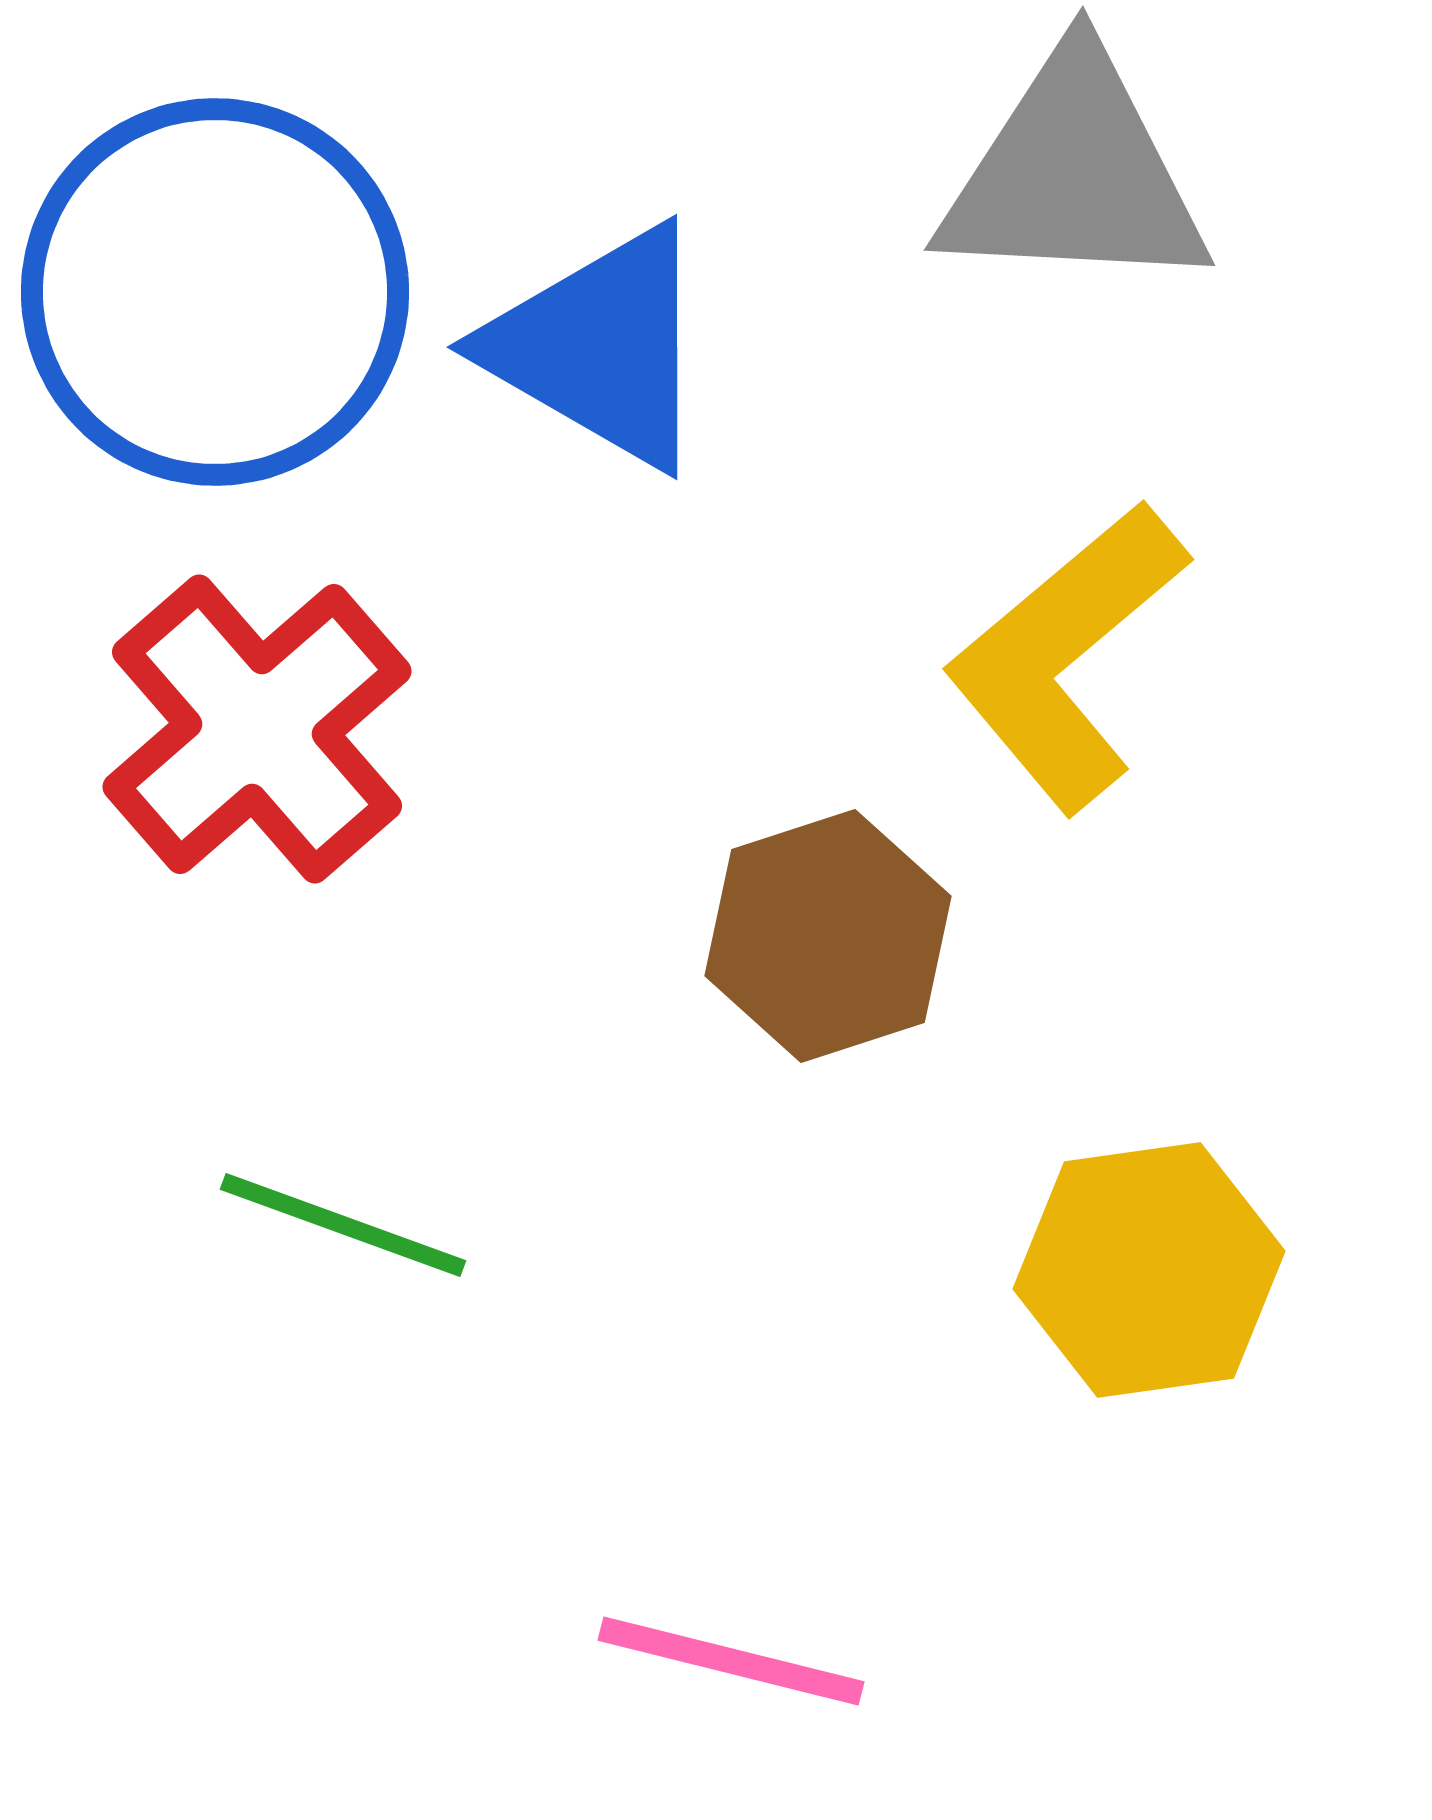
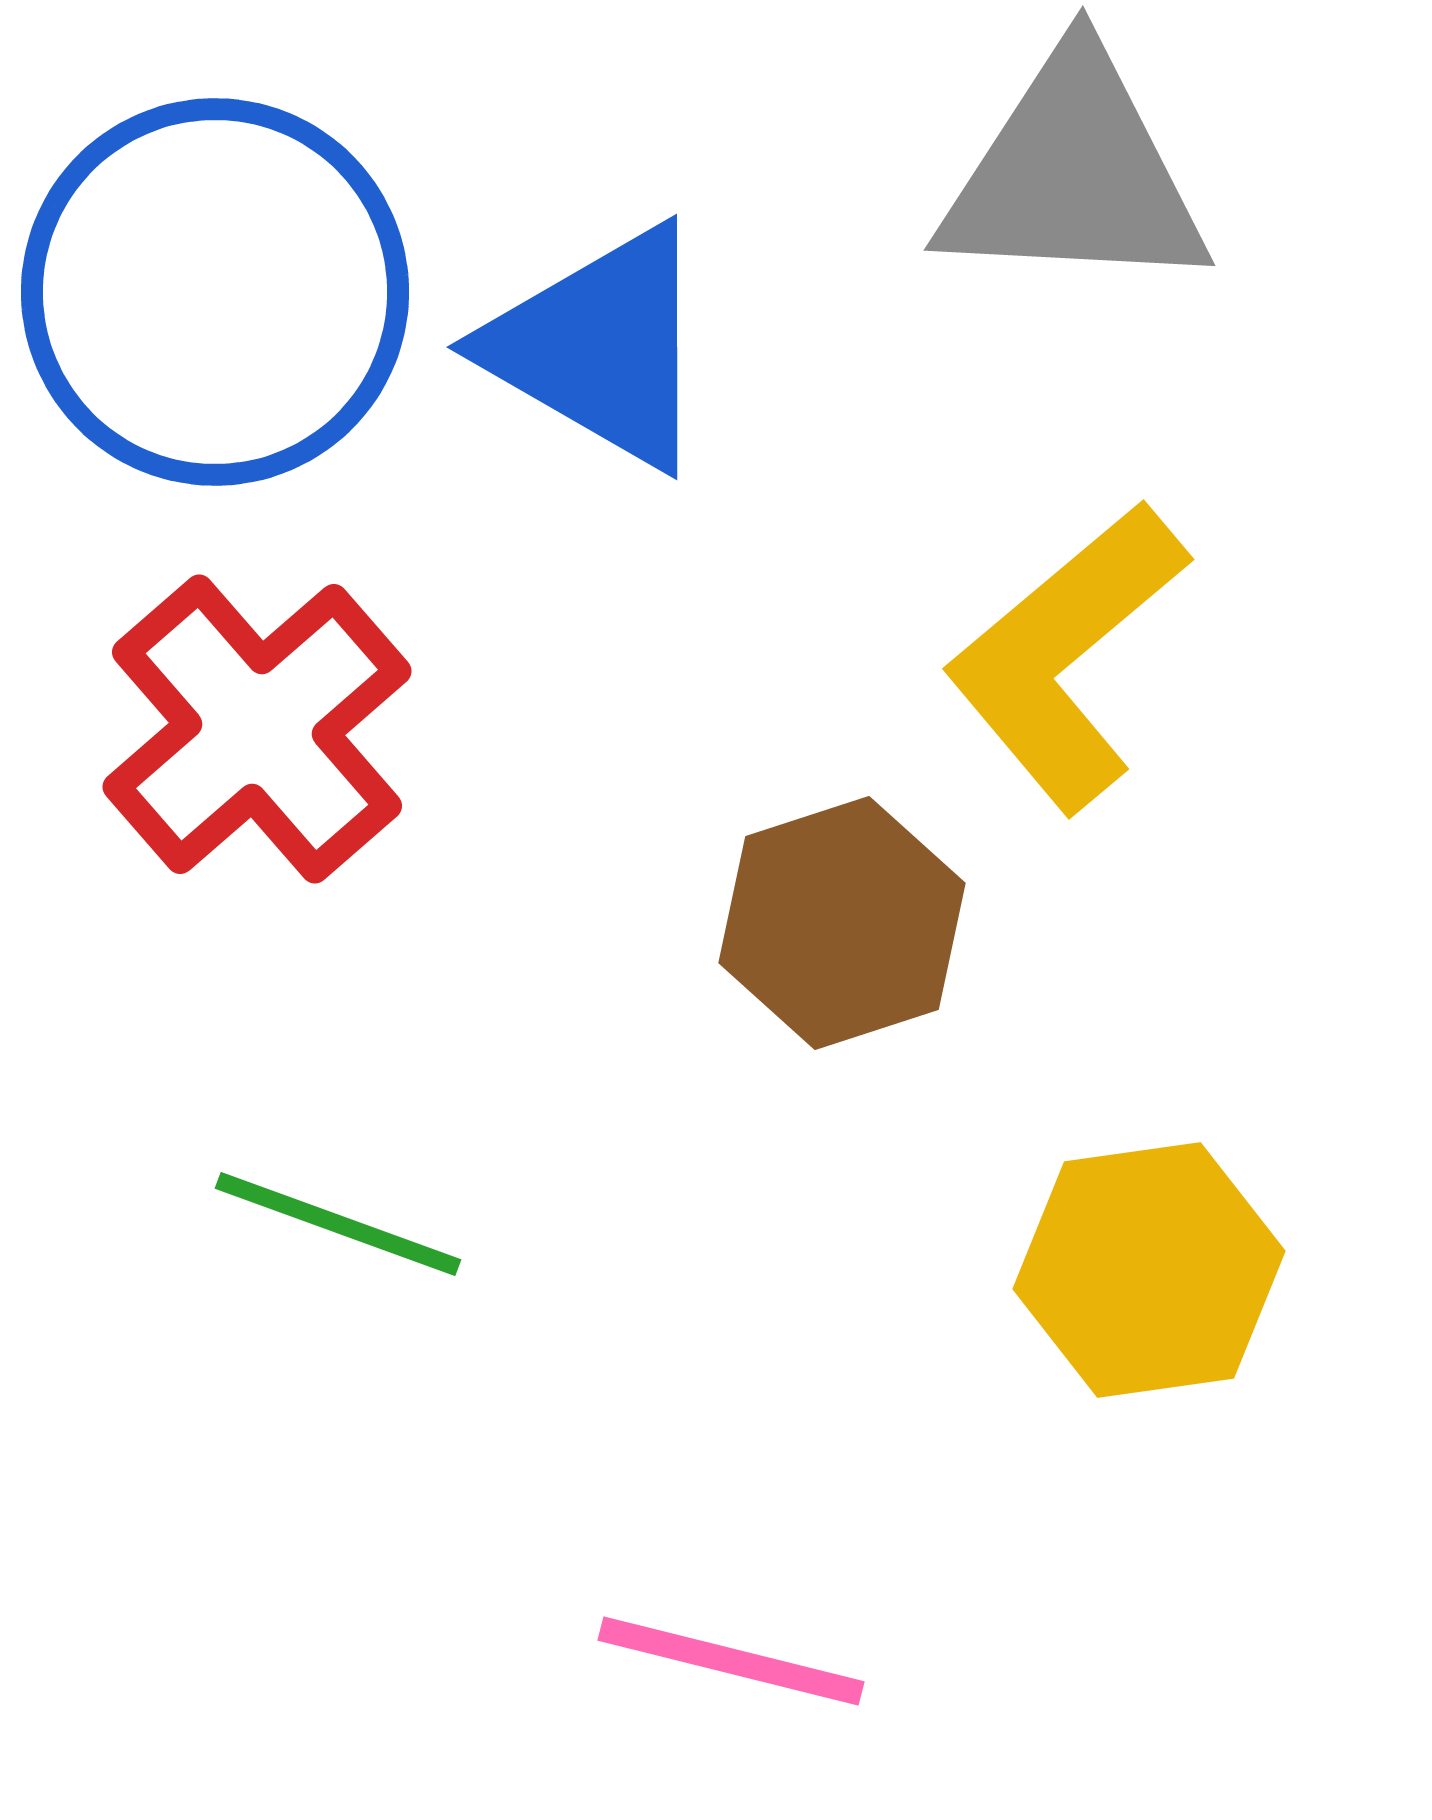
brown hexagon: moved 14 px right, 13 px up
green line: moved 5 px left, 1 px up
